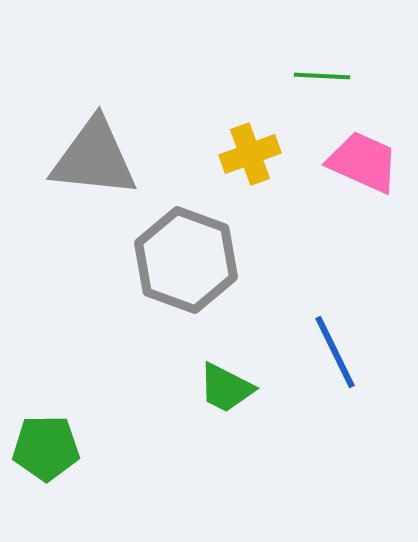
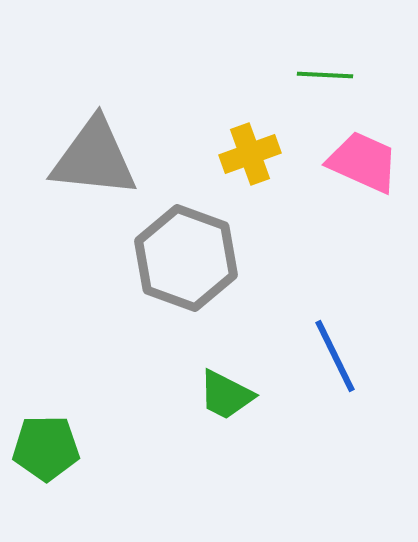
green line: moved 3 px right, 1 px up
gray hexagon: moved 2 px up
blue line: moved 4 px down
green trapezoid: moved 7 px down
